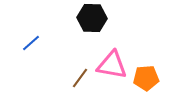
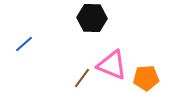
blue line: moved 7 px left, 1 px down
pink triangle: rotated 12 degrees clockwise
brown line: moved 2 px right
